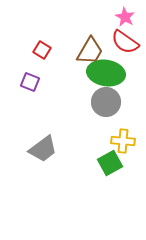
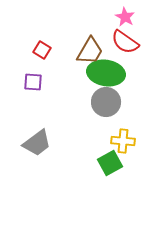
purple square: moved 3 px right; rotated 18 degrees counterclockwise
gray trapezoid: moved 6 px left, 6 px up
